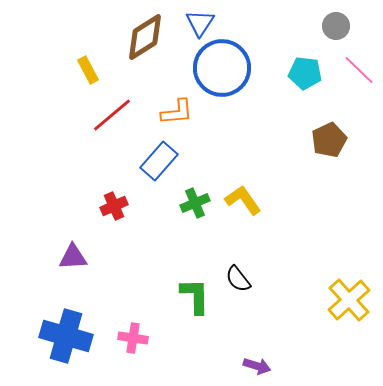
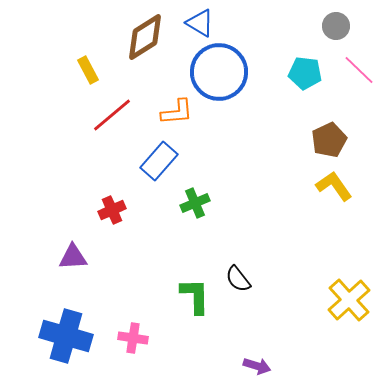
blue triangle: rotated 32 degrees counterclockwise
blue circle: moved 3 px left, 4 px down
yellow L-shape: moved 91 px right, 14 px up
red cross: moved 2 px left, 4 px down
